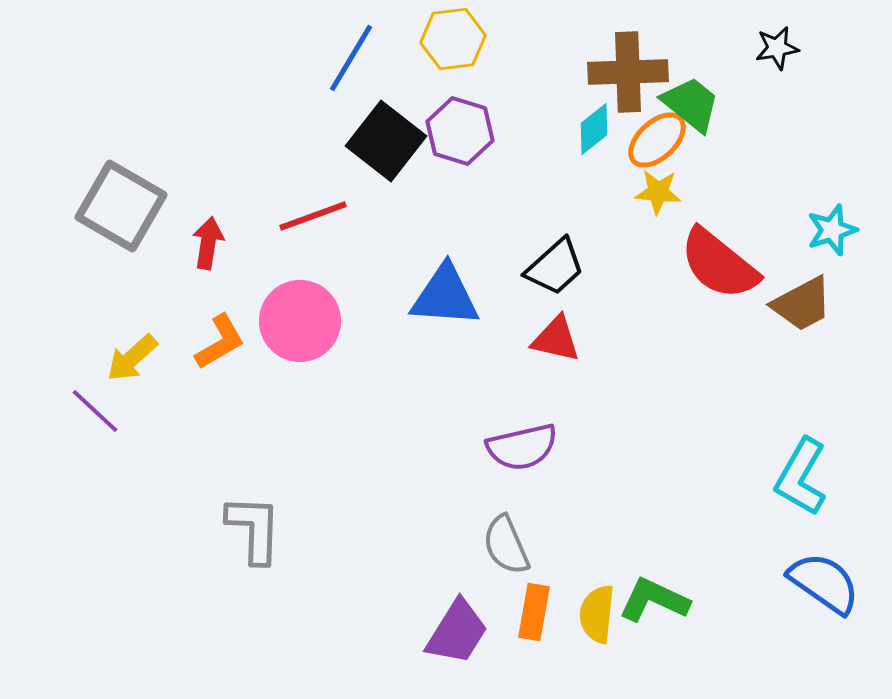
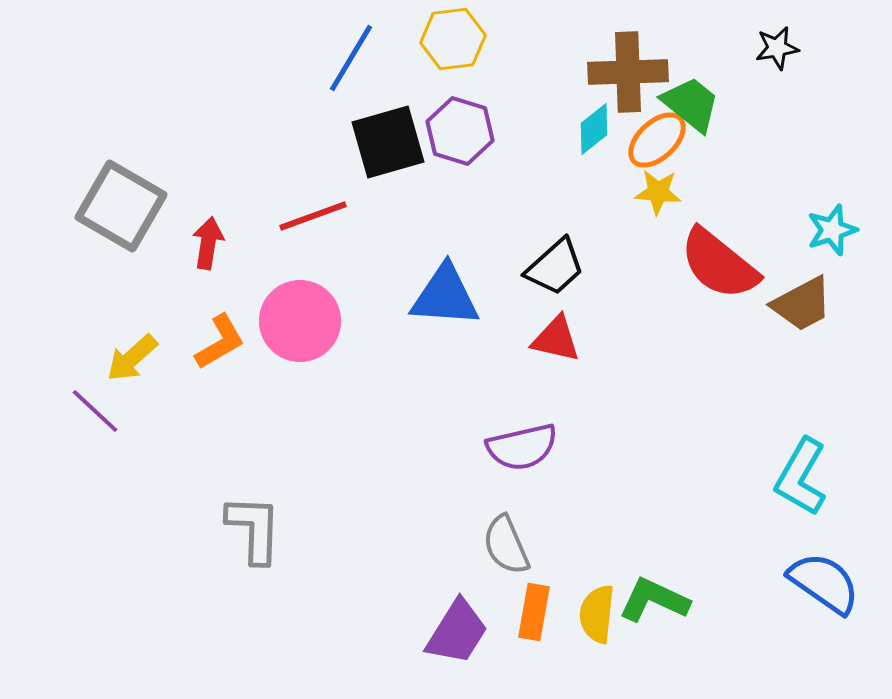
black square: moved 2 px right, 1 px down; rotated 36 degrees clockwise
